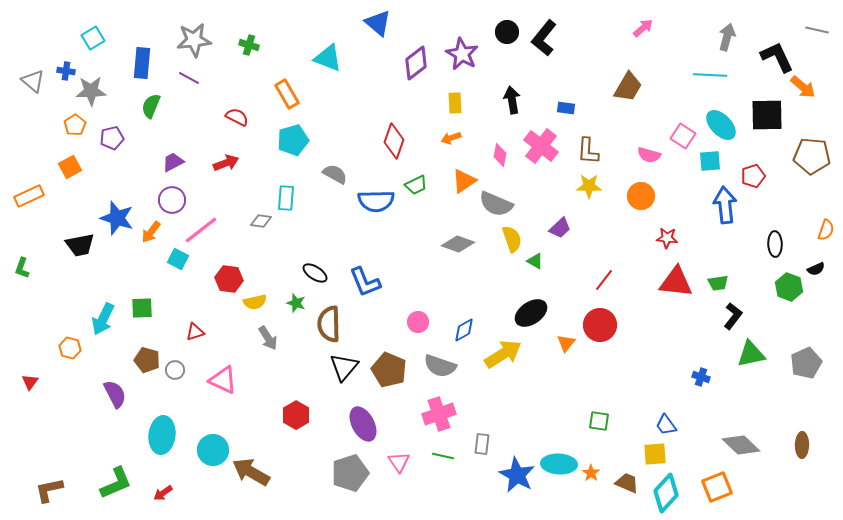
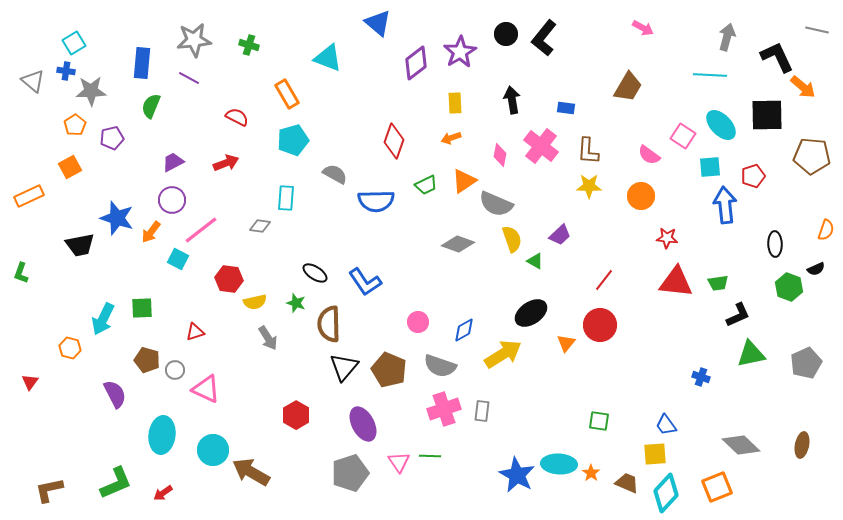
pink arrow at (643, 28): rotated 70 degrees clockwise
black circle at (507, 32): moved 1 px left, 2 px down
cyan square at (93, 38): moved 19 px left, 5 px down
purple star at (462, 54): moved 2 px left, 2 px up; rotated 12 degrees clockwise
pink semicircle at (649, 155): rotated 20 degrees clockwise
cyan square at (710, 161): moved 6 px down
green trapezoid at (416, 185): moved 10 px right
gray diamond at (261, 221): moved 1 px left, 5 px down
purple trapezoid at (560, 228): moved 7 px down
green L-shape at (22, 268): moved 1 px left, 5 px down
blue L-shape at (365, 282): rotated 12 degrees counterclockwise
black L-shape at (733, 316): moved 5 px right, 1 px up; rotated 28 degrees clockwise
pink triangle at (223, 380): moved 17 px left, 9 px down
pink cross at (439, 414): moved 5 px right, 5 px up
gray rectangle at (482, 444): moved 33 px up
brown ellipse at (802, 445): rotated 10 degrees clockwise
green line at (443, 456): moved 13 px left; rotated 10 degrees counterclockwise
